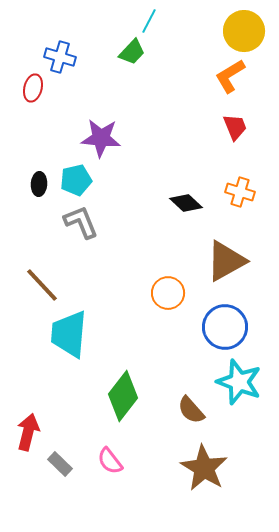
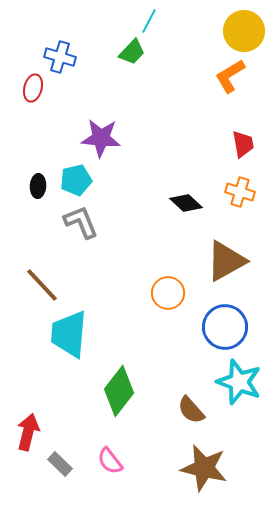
red trapezoid: moved 8 px right, 17 px down; rotated 12 degrees clockwise
black ellipse: moved 1 px left, 2 px down
green diamond: moved 4 px left, 5 px up
brown star: rotated 18 degrees counterclockwise
